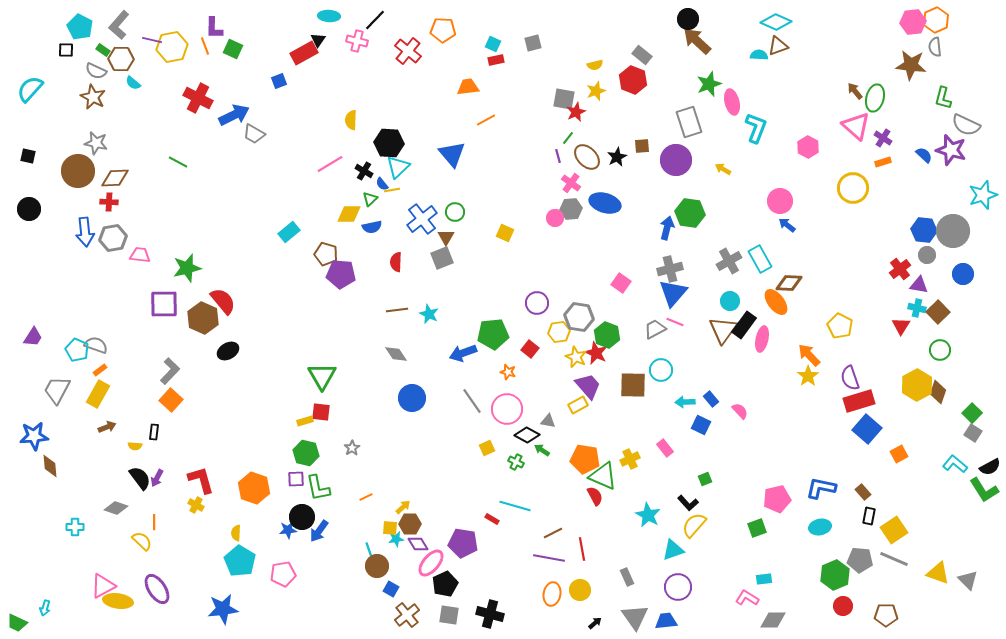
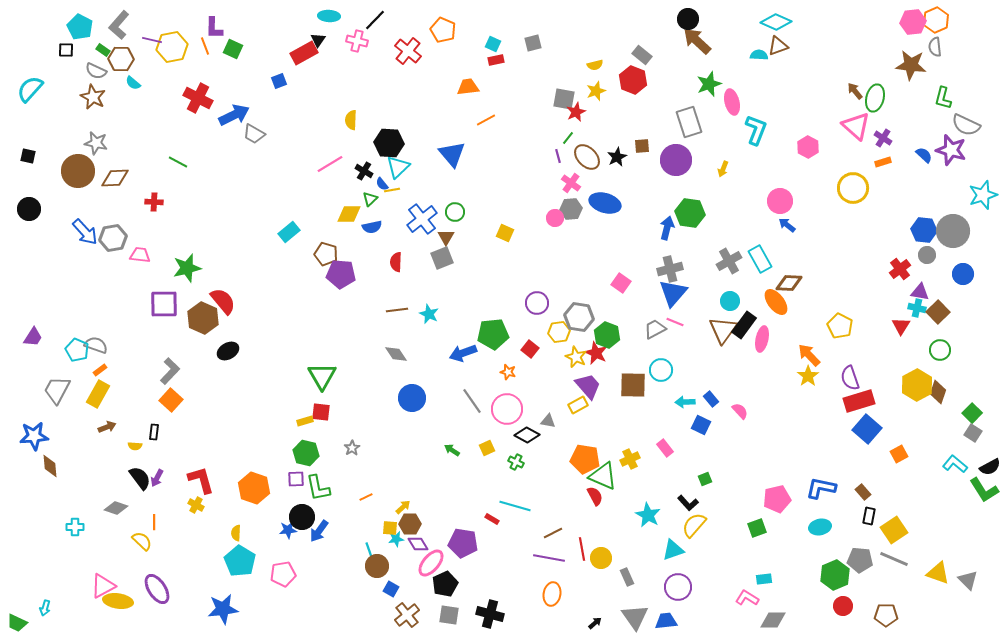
orange pentagon at (443, 30): rotated 20 degrees clockwise
cyan L-shape at (756, 128): moved 2 px down
yellow arrow at (723, 169): rotated 98 degrees counterclockwise
red cross at (109, 202): moved 45 px right
blue arrow at (85, 232): rotated 36 degrees counterclockwise
purple triangle at (919, 285): moved 1 px right, 7 px down
green arrow at (542, 450): moved 90 px left
yellow circle at (580, 590): moved 21 px right, 32 px up
